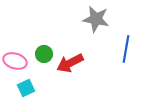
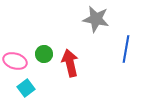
red arrow: rotated 104 degrees clockwise
cyan square: rotated 12 degrees counterclockwise
